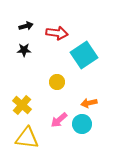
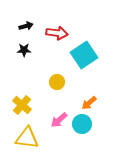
orange arrow: rotated 28 degrees counterclockwise
